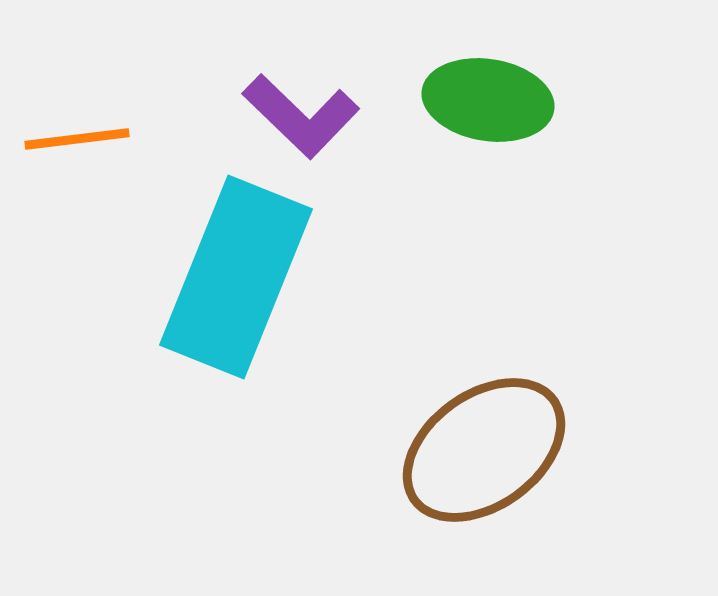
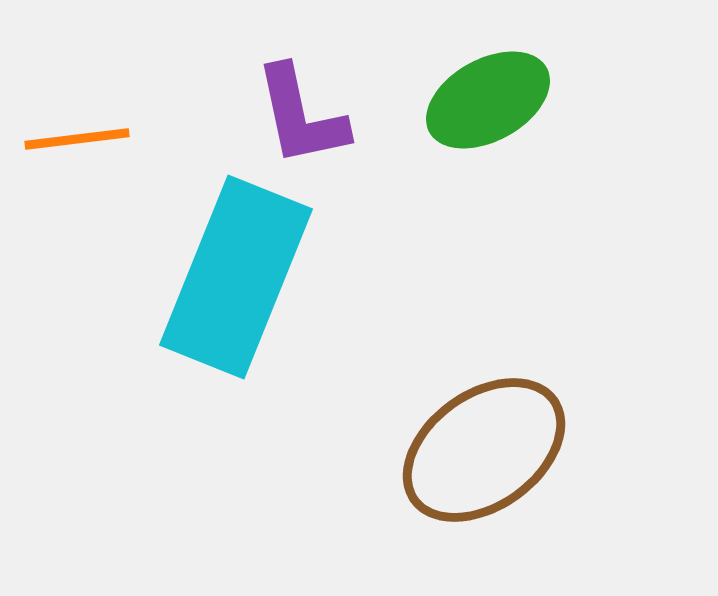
green ellipse: rotated 38 degrees counterclockwise
purple L-shape: rotated 34 degrees clockwise
